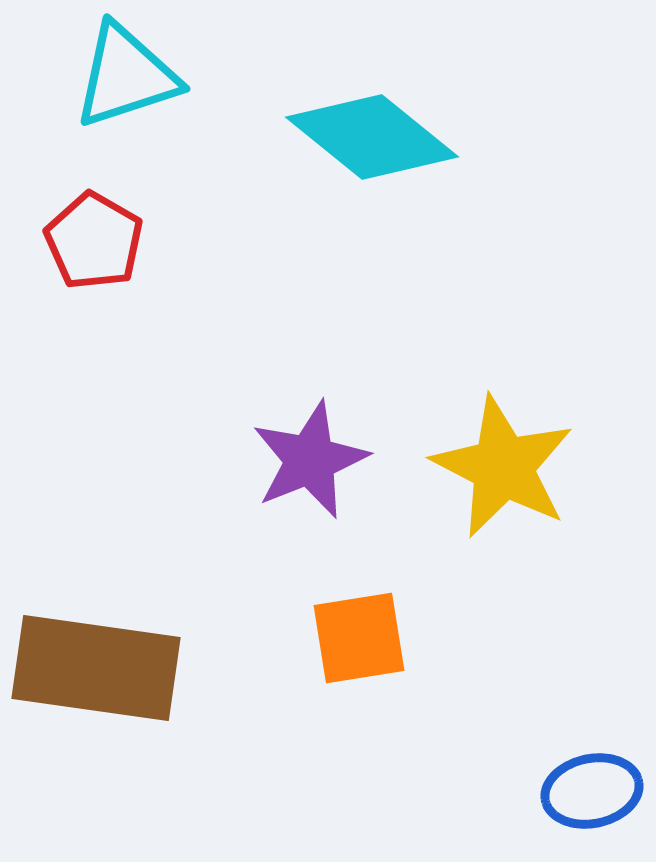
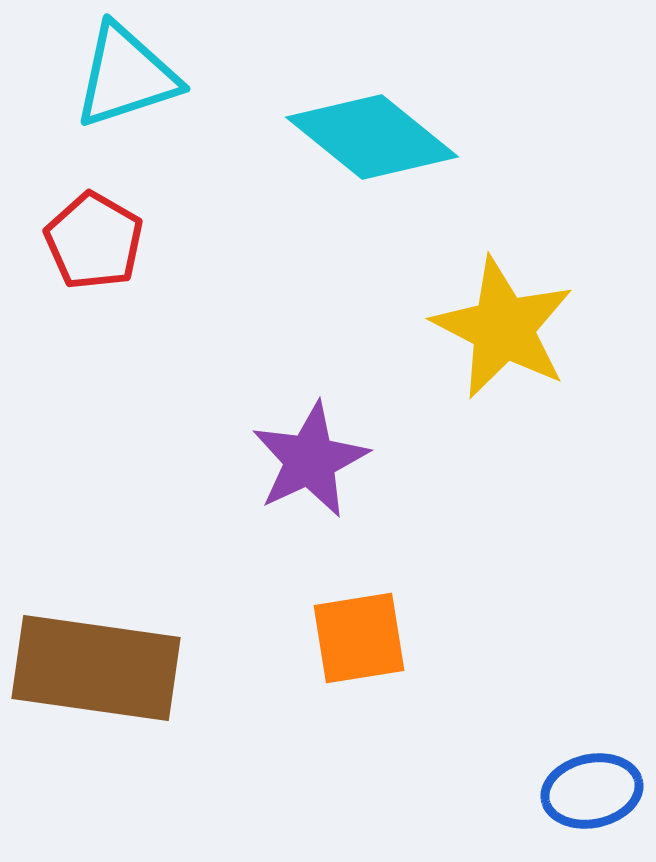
purple star: rotated 3 degrees counterclockwise
yellow star: moved 139 px up
